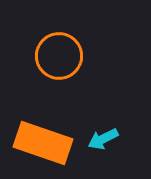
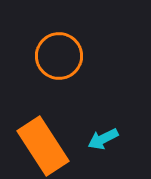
orange rectangle: moved 3 px down; rotated 38 degrees clockwise
